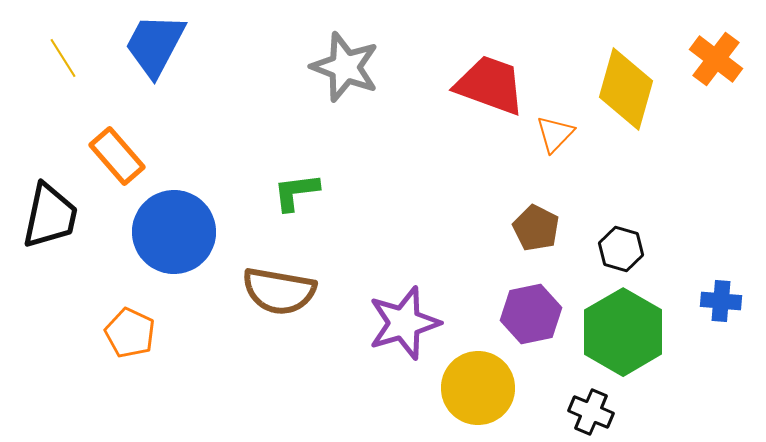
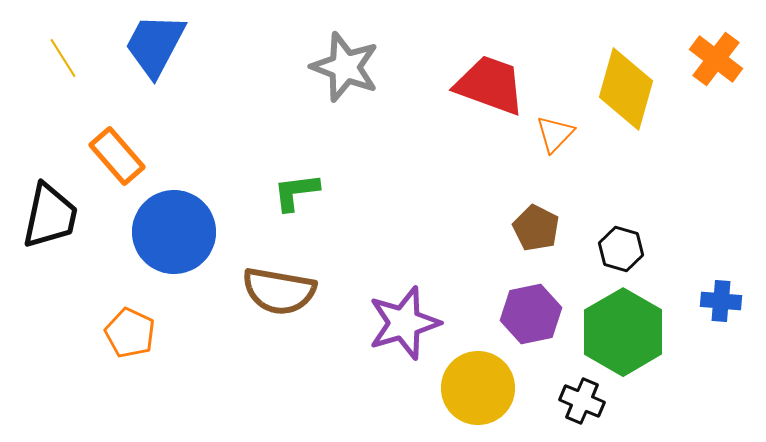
black cross: moved 9 px left, 11 px up
